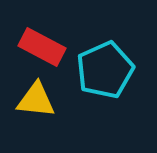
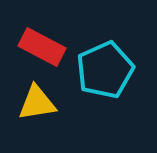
yellow triangle: moved 1 px right, 3 px down; rotated 15 degrees counterclockwise
